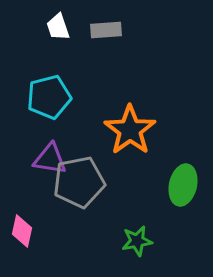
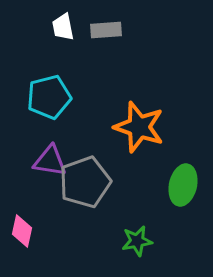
white trapezoid: moved 5 px right; rotated 8 degrees clockwise
orange star: moved 9 px right, 3 px up; rotated 18 degrees counterclockwise
purple triangle: moved 2 px down
gray pentagon: moved 6 px right; rotated 9 degrees counterclockwise
